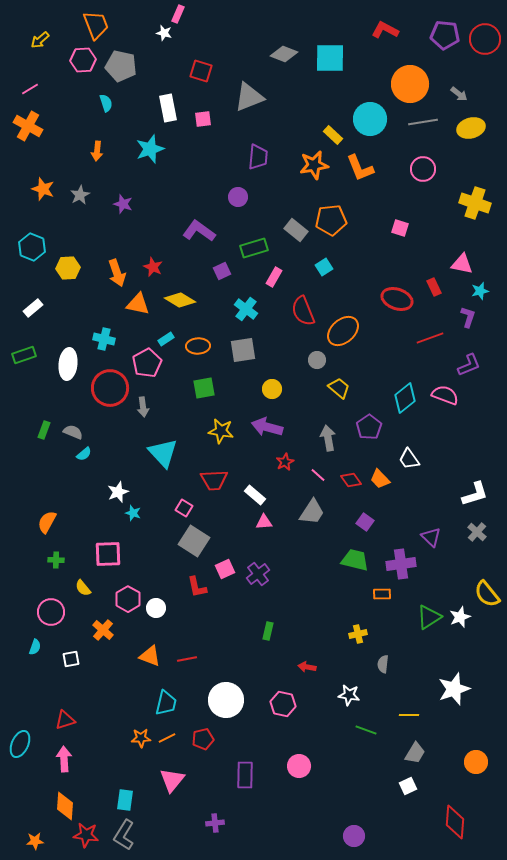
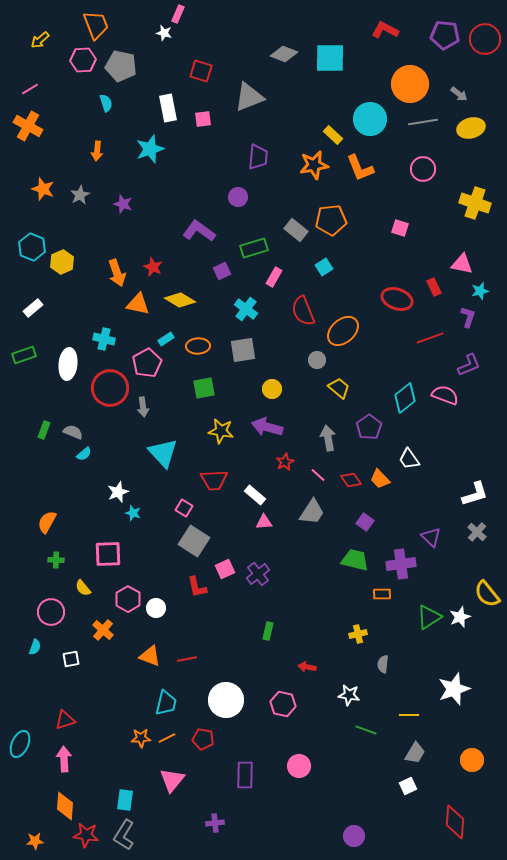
yellow hexagon at (68, 268): moved 6 px left, 6 px up; rotated 20 degrees counterclockwise
red pentagon at (203, 739): rotated 25 degrees clockwise
orange circle at (476, 762): moved 4 px left, 2 px up
